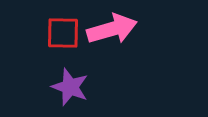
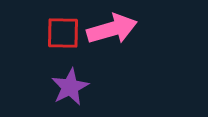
purple star: rotated 24 degrees clockwise
